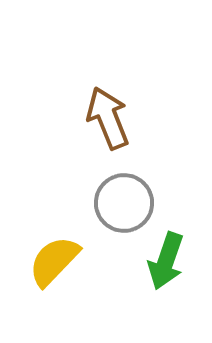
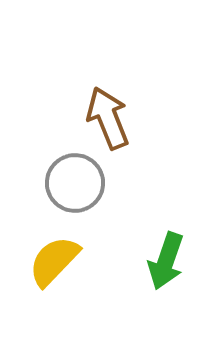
gray circle: moved 49 px left, 20 px up
